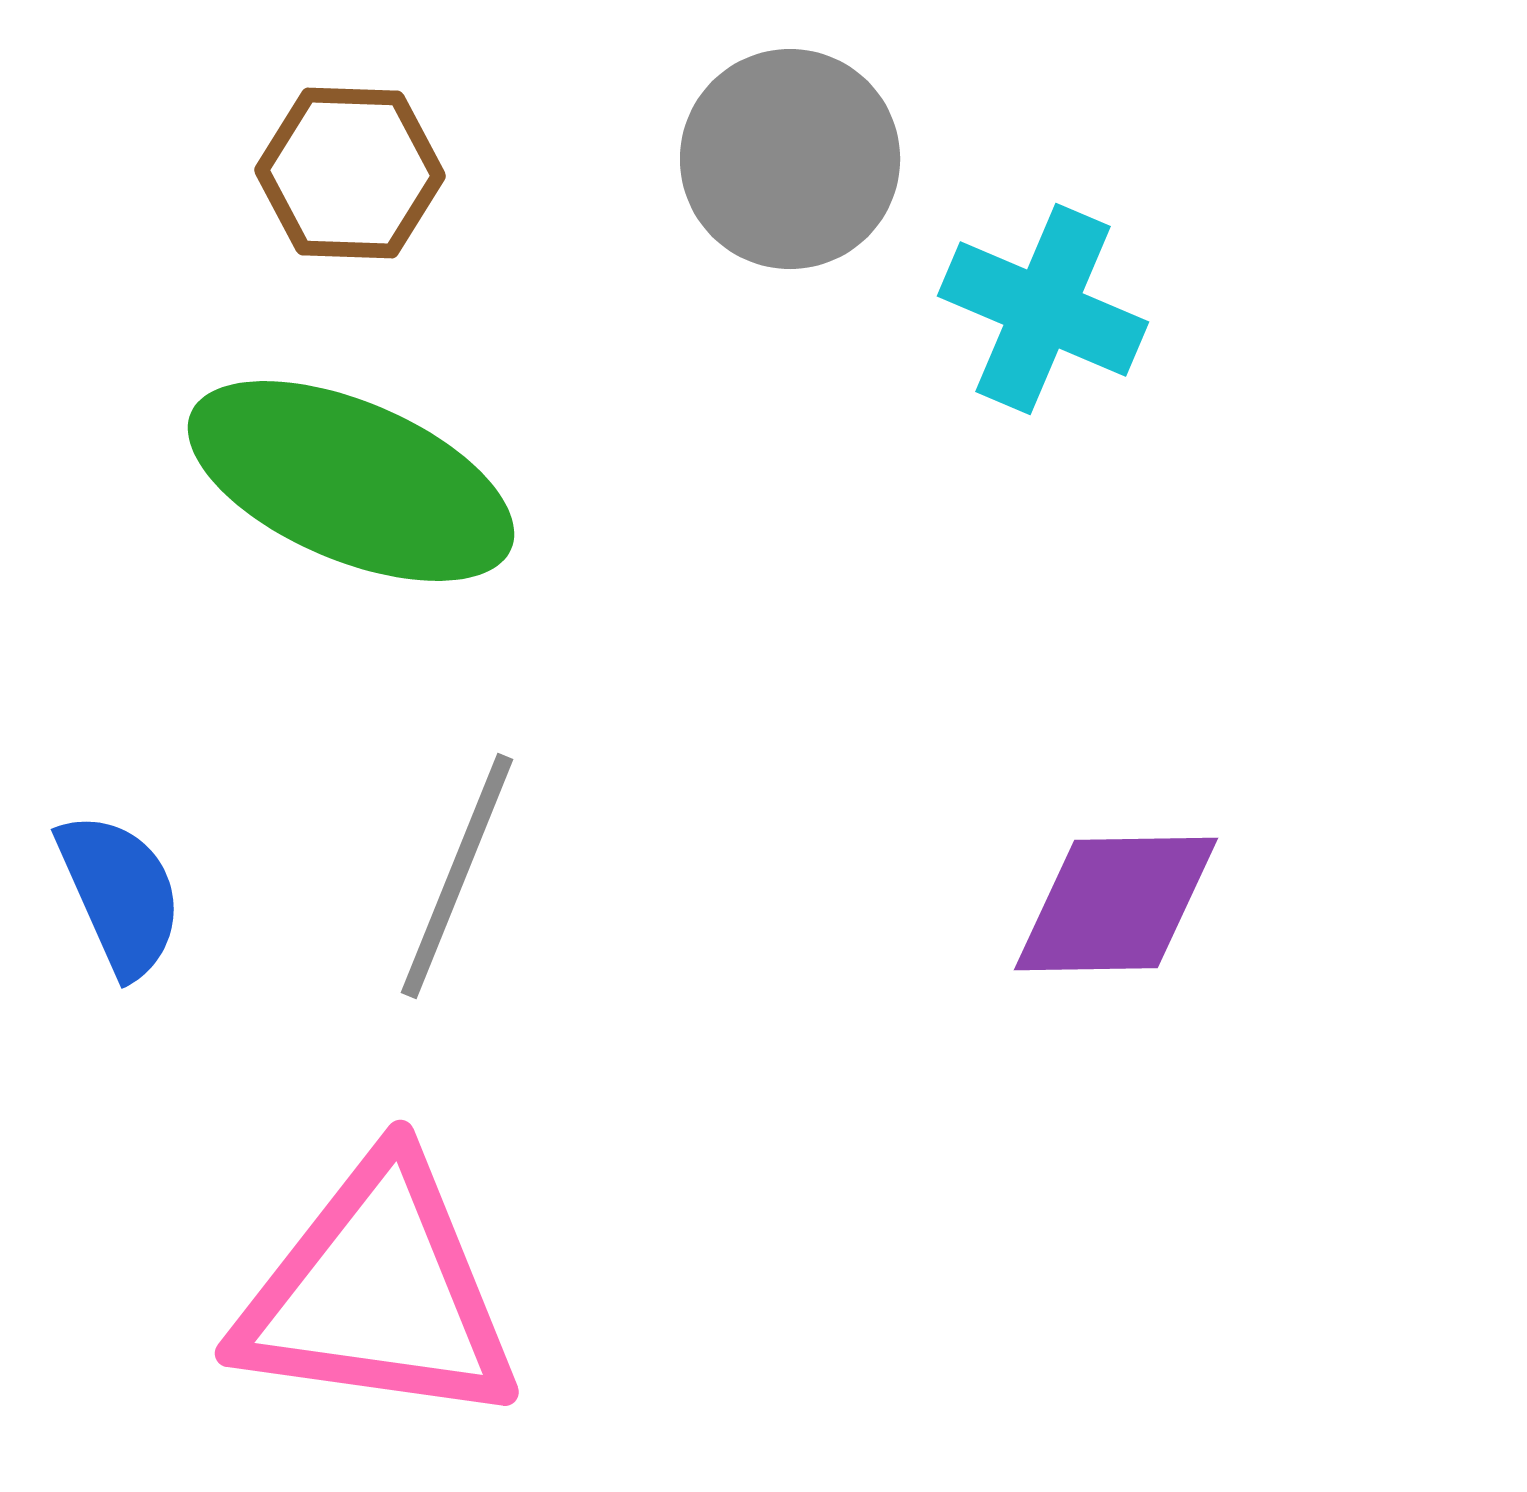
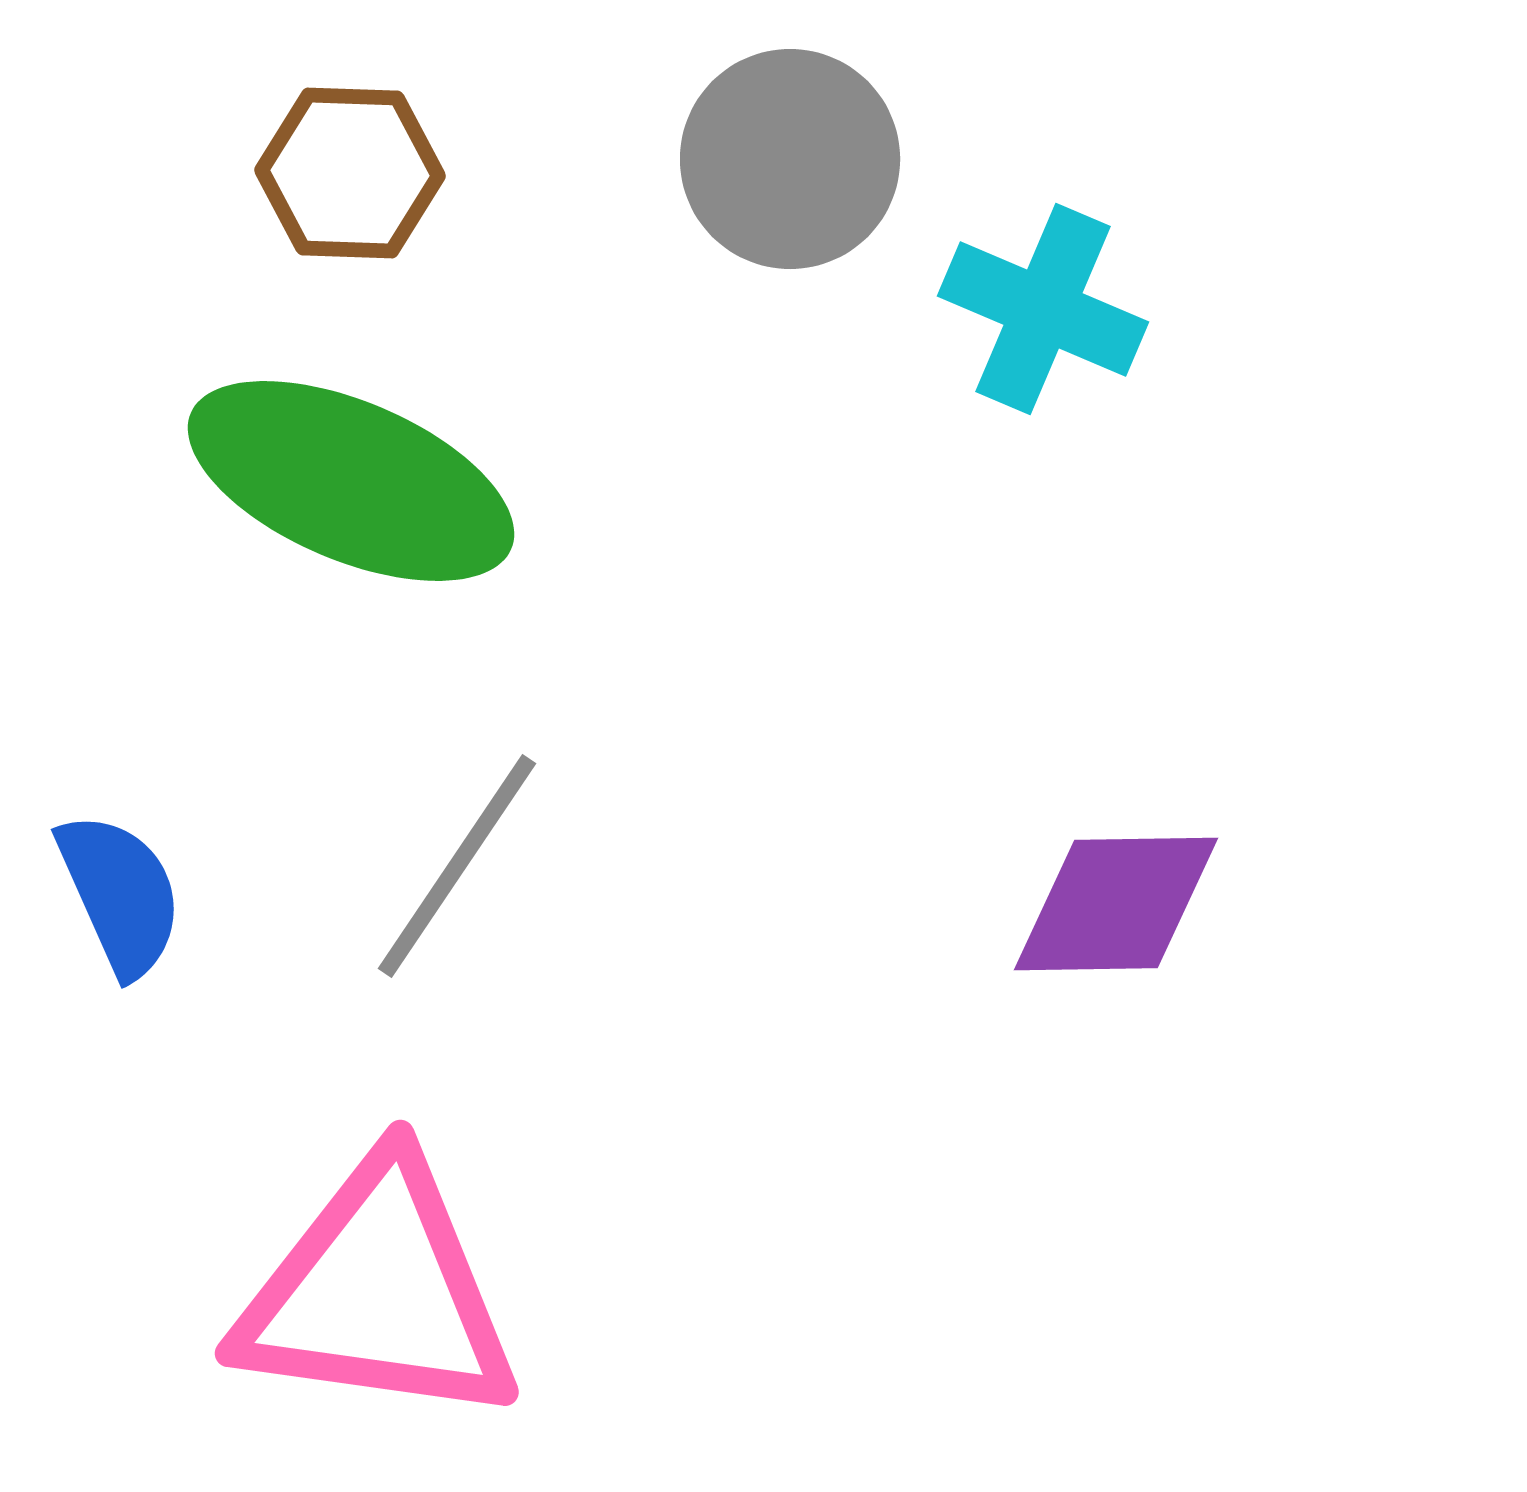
gray line: moved 10 px up; rotated 12 degrees clockwise
